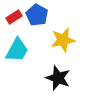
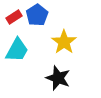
blue pentagon: rotated 10 degrees clockwise
yellow star: moved 1 px right, 2 px down; rotated 25 degrees counterclockwise
